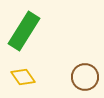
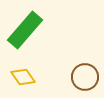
green rectangle: moved 1 px right, 1 px up; rotated 9 degrees clockwise
